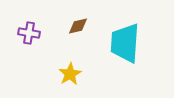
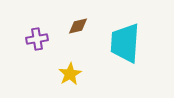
purple cross: moved 8 px right, 6 px down; rotated 20 degrees counterclockwise
